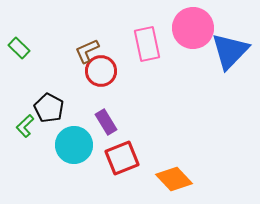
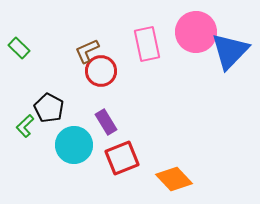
pink circle: moved 3 px right, 4 px down
